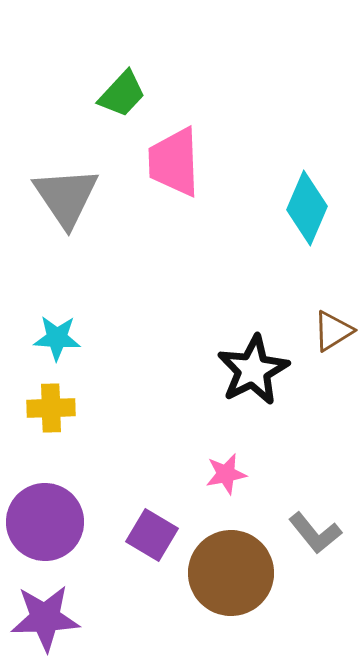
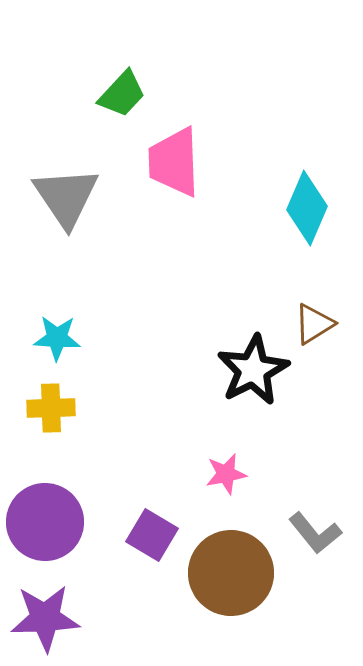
brown triangle: moved 19 px left, 7 px up
